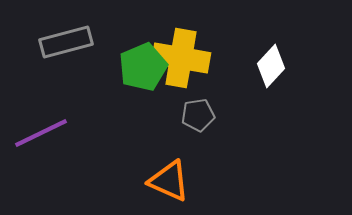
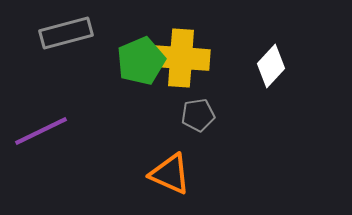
gray rectangle: moved 9 px up
yellow cross: rotated 6 degrees counterclockwise
green pentagon: moved 2 px left, 6 px up
purple line: moved 2 px up
orange triangle: moved 1 px right, 7 px up
